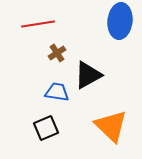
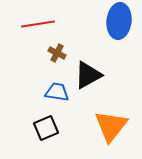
blue ellipse: moved 1 px left
brown cross: rotated 30 degrees counterclockwise
orange triangle: rotated 24 degrees clockwise
